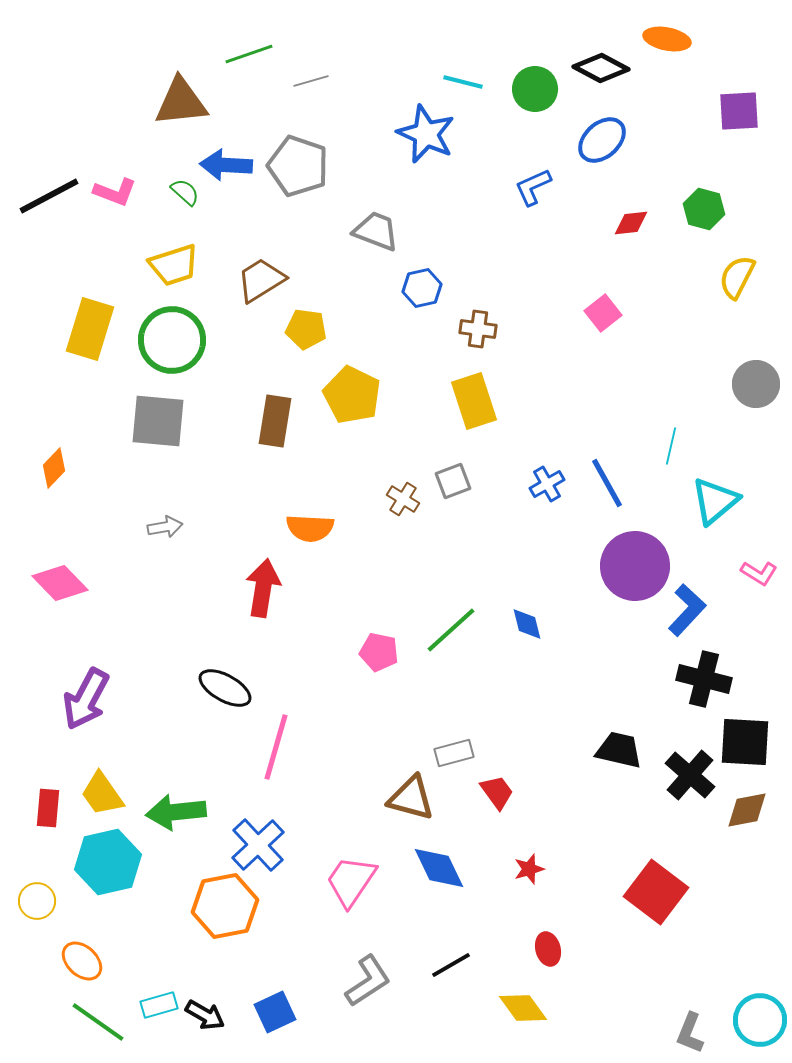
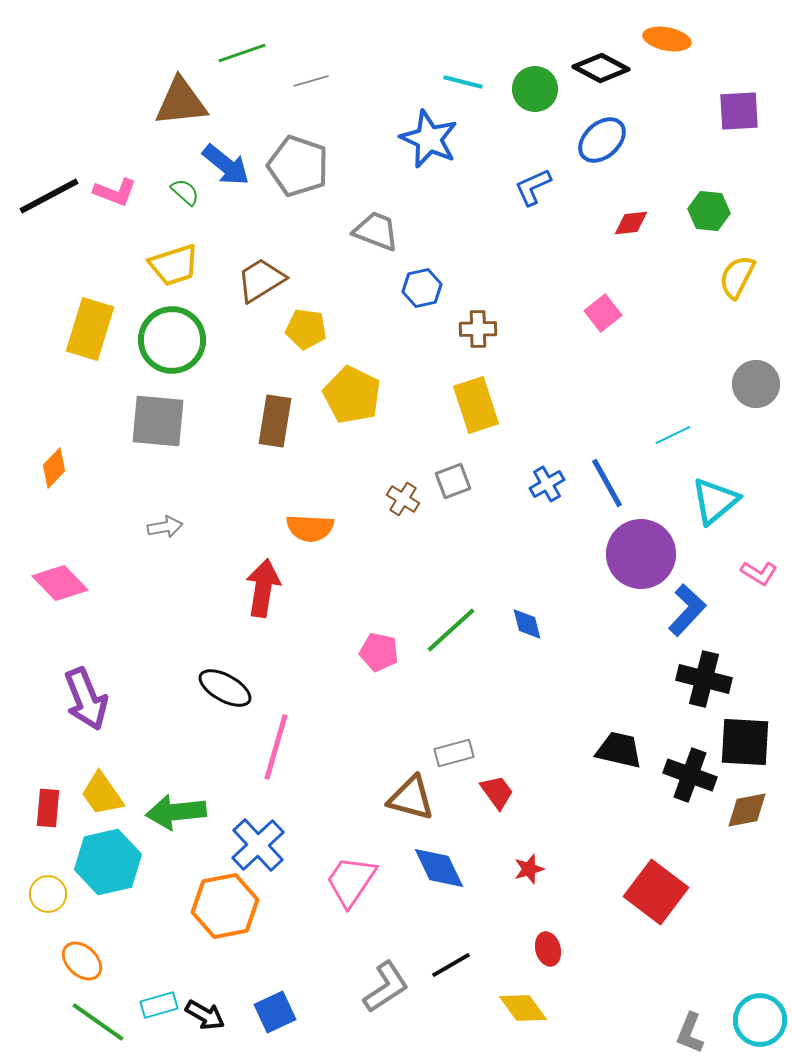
green line at (249, 54): moved 7 px left, 1 px up
blue star at (426, 134): moved 3 px right, 5 px down
blue arrow at (226, 165): rotated 144 degrees counterclockwise
green hexagon at (704, 209): moved 5 px right, 2 px down; rotated 9 degrees counterclockwise
brown cross at (478, 329): rotated 9 degrees counterclockwise
yellow rectangle at (474, 401): moved 2 px right, 4 px down
cyan line at (671, 446): moved 2 px right, 11 px up; rotated 51 degrees clockwise
purple circle at (635, 566): moved 6 px right, 12 px up
purple arrow at (86, 699): rotated 50 degrees counterclockwise
black cross at (690, 775): rotated 21 degrees counterclockwise
yellow circle at (37, 901): moved 11 px right, 7 px up
gray L-shape at (368, 981): moved 18 px right, 6 px down
